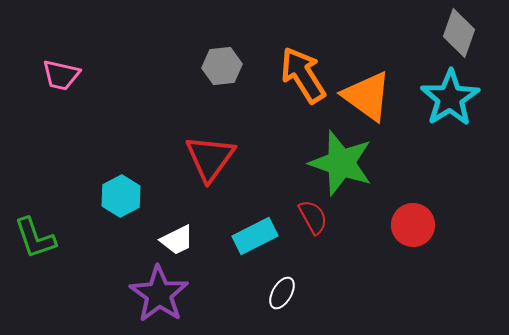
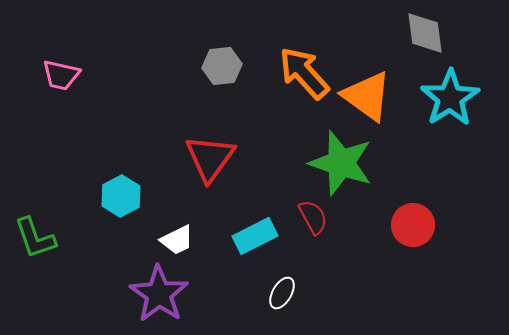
gray diamond: moved 34 px left; rotated 27 degrees counterclockwise
orange arrow: moved 1 px right, 2 px up; rotated 10 degrees counterclockwise
